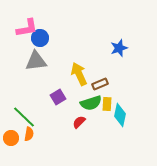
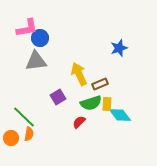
cyan diamond: rotated 50 degrees counterclockwise
